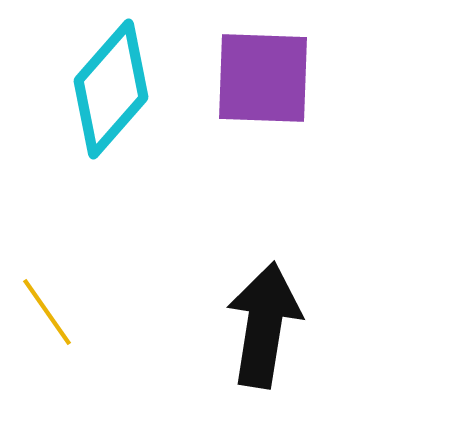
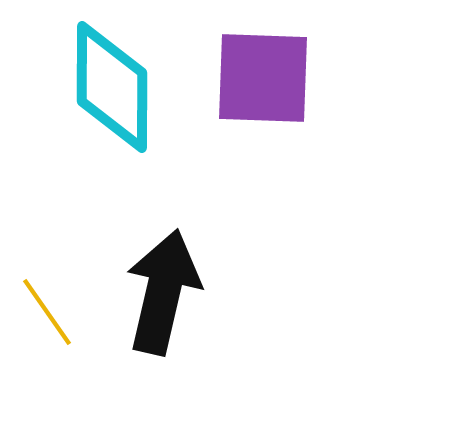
cyan diamond: moved 1 px right, 2 px up; rotated 41 degrees counterclockwise
black arrow: moved 101 px left, 33 px up; rotated 4 degrees clockwise
